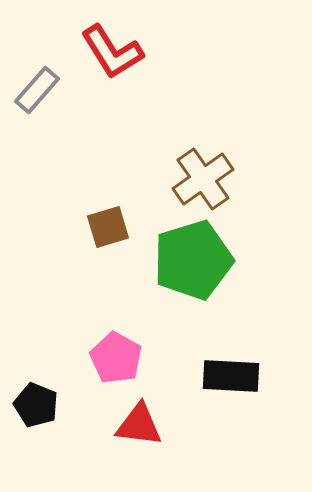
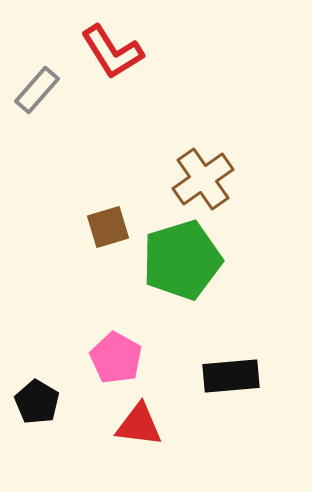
green pentagon: moved 11 px left
black rectangle: rotated 8 degrees counterclockwise
black pentagon: moved 1 px right, 3 px up; rotated 9 degrees clockwise
